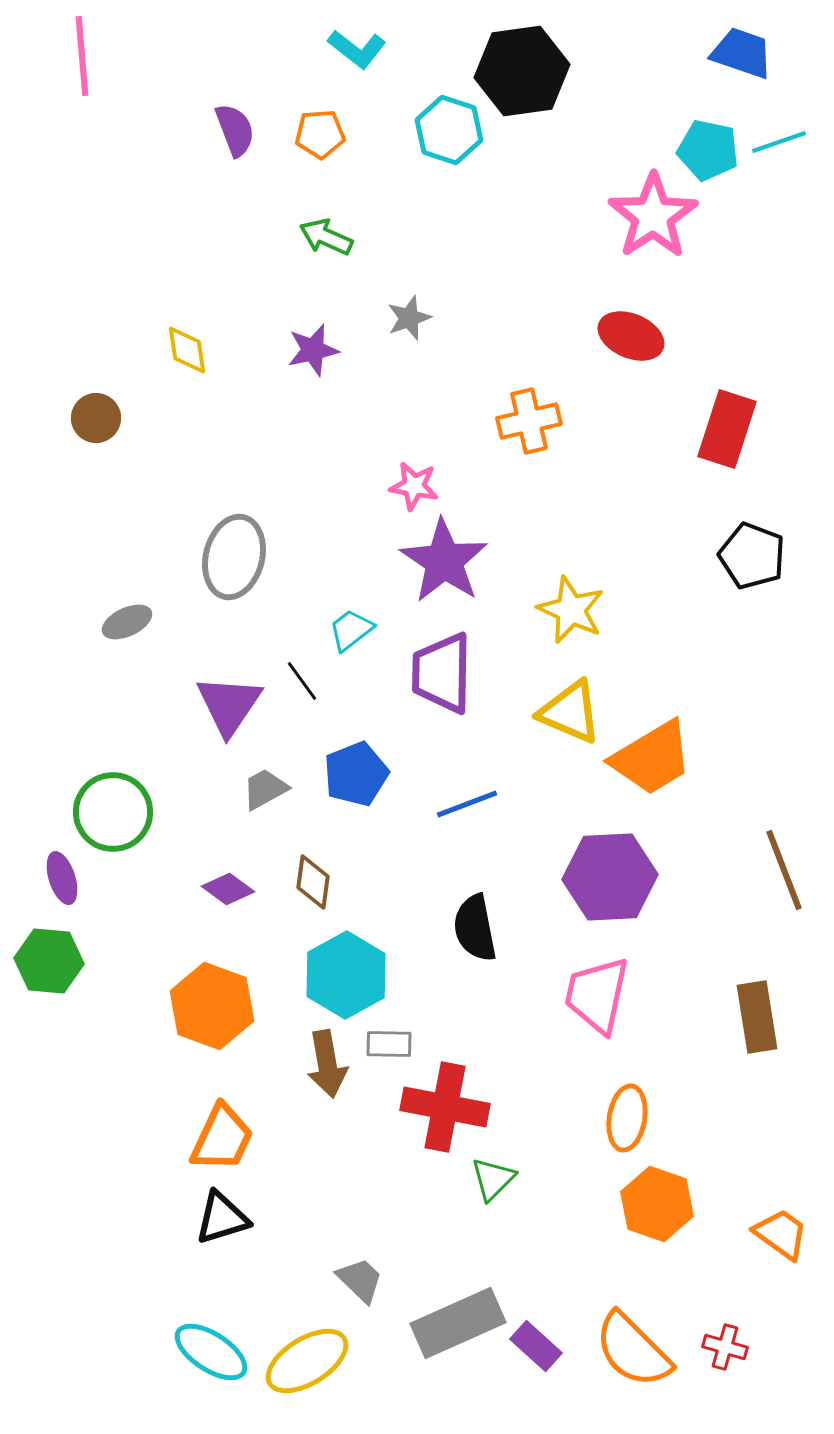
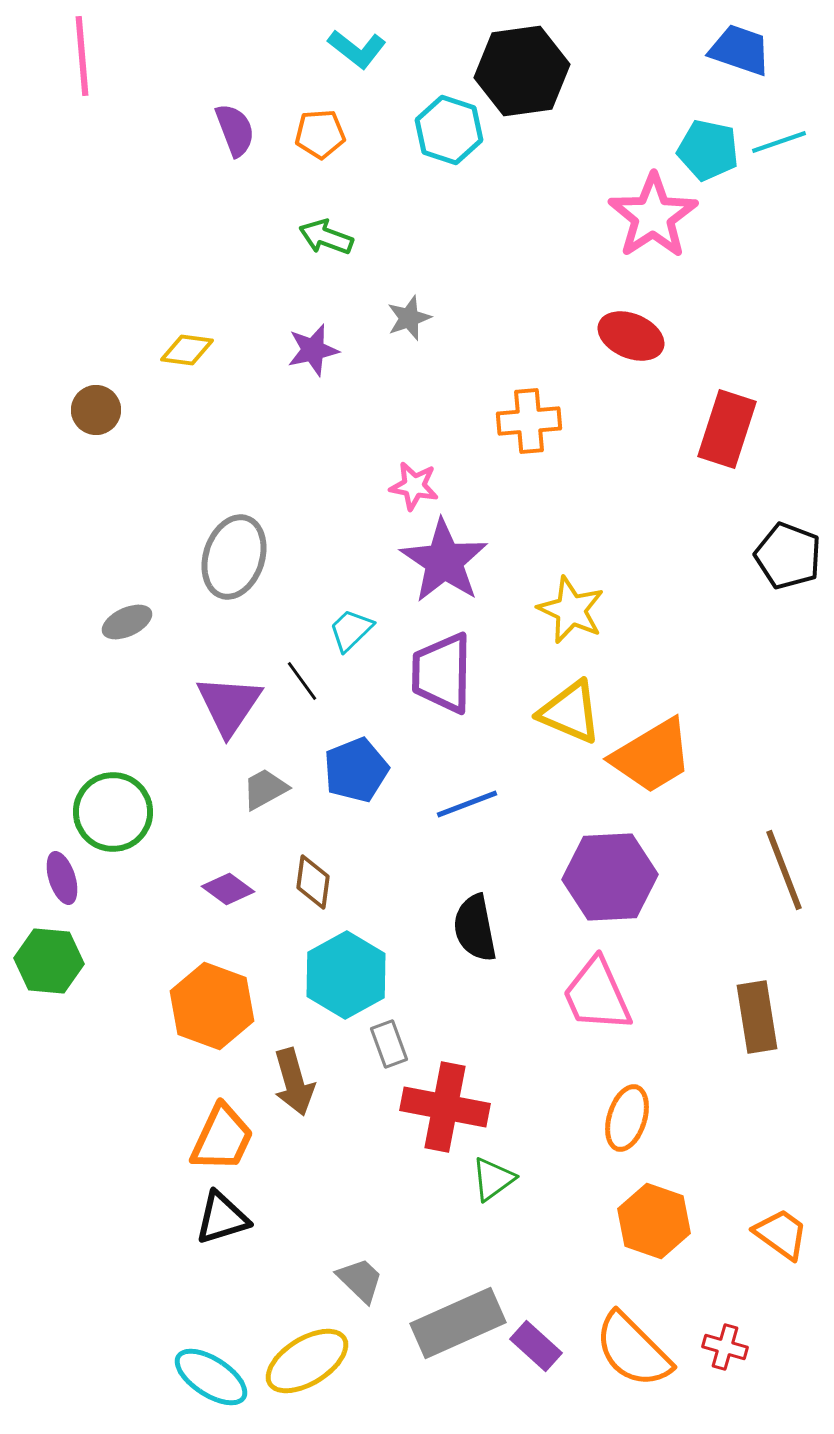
blue trapezoid at (742, 53): moved 2 px left, 3 px up
green arrow at (326, 237): rotated 4 degrees counterclockwise
yellow diamond at (187, 350): rotated 74 degrees counterclockwise
brown circle at (96, 418): moved 8 px up
orange cross at (529, 421): rotated 8 degrees clockwise
black pentagon at (752, 556): moved 36 px right
gray ellipse at (234, 557): rotated 4 degrees clockwise
cyan trapezoid at (351, 630): rotated 6 degrees counterclockwise
orange trapezoid at (652, 758): moved 2 px up
blue pentagon at (356, 774): moved 4 px up
pink trapezoid at (597, 995): rotated 36 degrees counterclockwise
gray rectangle at (389, 1044): rotated 69 degrees clockwise
brown arrow at (327, 1064): moved 33 px left, 18 px down; rotated 6 degrees counterclockwise
orange ellipse at (627, 1118): rotated 8 degrees clockwise
green triangle at (493, 1179): rotated 9 degrees clockwise
orange hexagon at (657, 1204): moved 3 px left, 17 px down
cyan ellipse at (211, 1352): moved 25 px down
